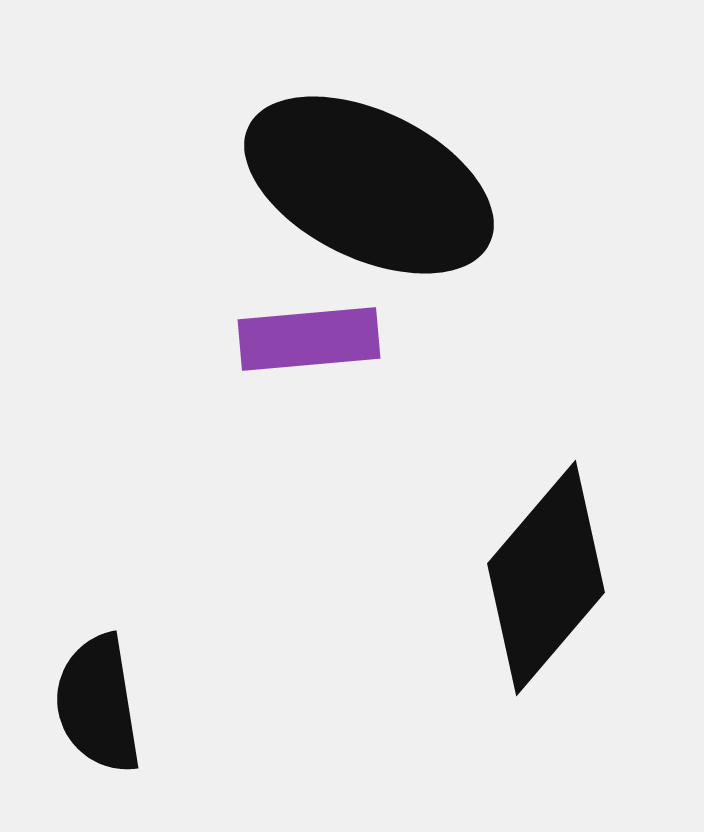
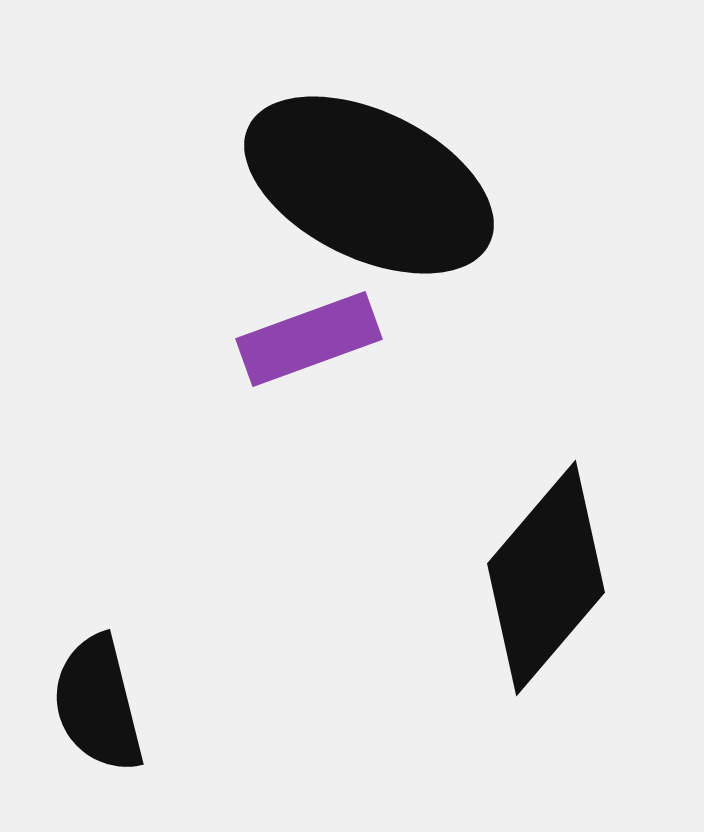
purple rectangle: rotated 15 degrees counterclockwise
black semicircle: rotated 5 degrees counterclockwise
